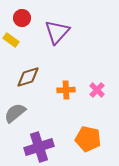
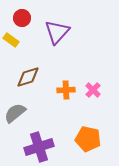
pink cross: moved 4 px left
